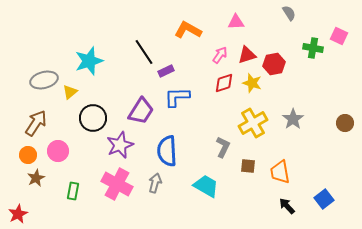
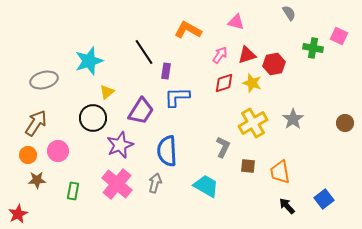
pink triangle: rotated 18 degrees clockwise
purple rectangle: rotated 56 degrees counterclockwise
yellow triangle: moved 37 px right
brown star: moved 1 px right, 2 px down; rotated 24 degrees clockwise
pink cross: rotated 12 degrees clockwise
